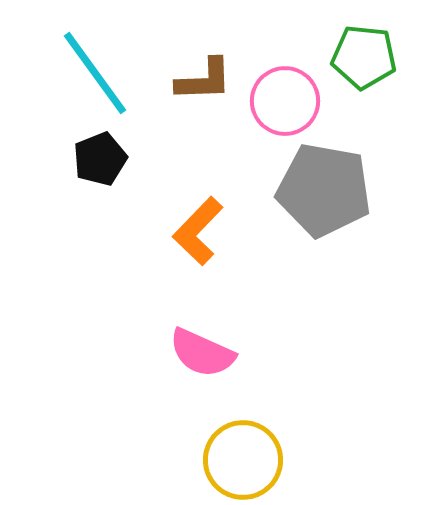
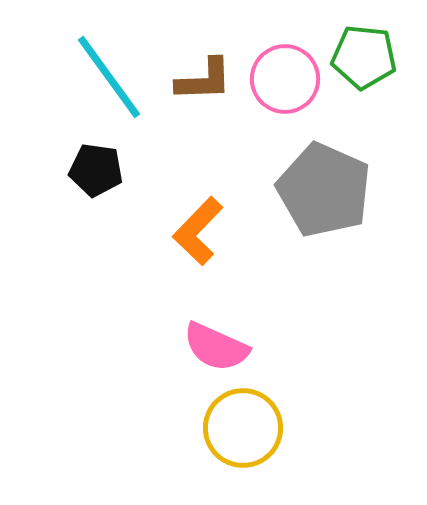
cyan line: moved 14 px right, 4 px down
pink circle: moved 22 px up
black pentagon: moved 4 px left, 11 px down; rotated 30 degrees clockwise
gray pentagon: rotated 14 degrees clockwise
pink semicircle: moved 14 px right, 6 px up
yellow circle: moved 32 px up
